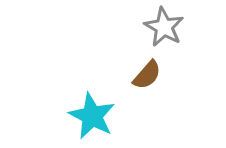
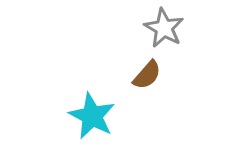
gray star: moved 1 px down
